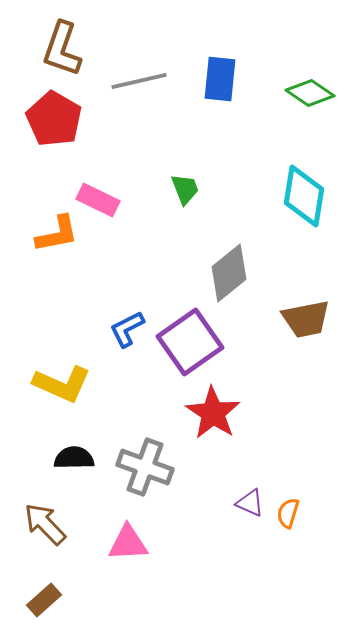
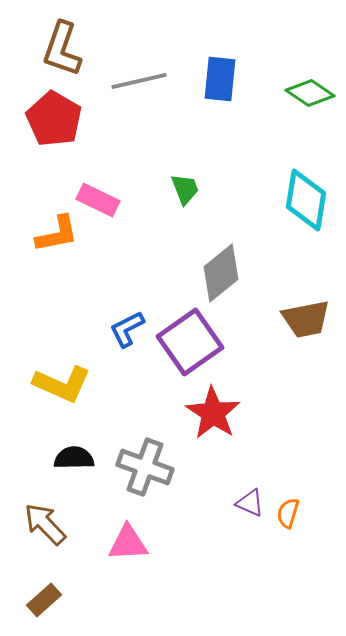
cyan diamond: moved 2 px right, 4 px down
gray diamond: moved 8 px left
